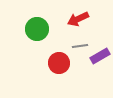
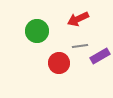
green circle: moved 2 px down
